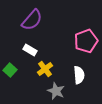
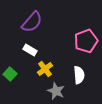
purple semicircle: moved 2 px down
green square: moved 4 px down
